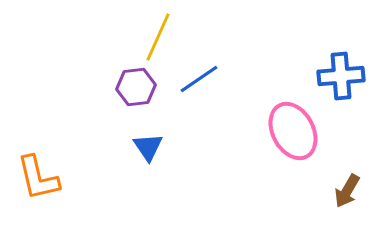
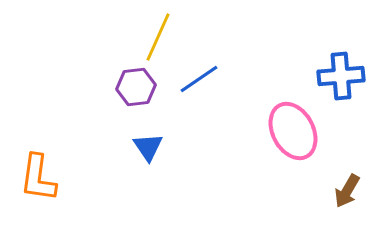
orange L-shape: rotated 21 degrees clockwise
